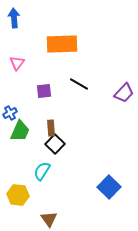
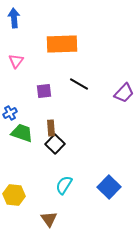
pink triangle: moved 1 px left, 2 px up
green trapezoid: moved 2 px right, 2 px down; rotated 95 degrees counterclockwise
cyan semicircle: moved 22 px right, 14 px down
yellow hexagon: moved 4 px left
